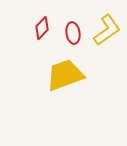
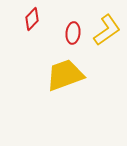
red diamond: moved 10 px left, 9 px up
red ellipse: rotated 15 degrees clockwise
